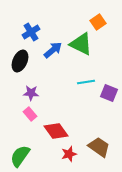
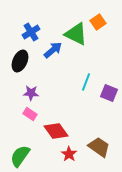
green triangle: moved 5 px left, 10 px up
cyan line: rotated 60 degrees counterclockwise
pink rectangle: rotated 16 degrees counterclockwise
red star: rotated 21 degrees counterclockwise
